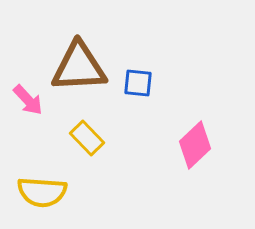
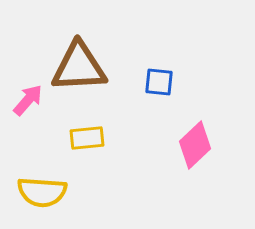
blue square: moved 21 px right, 1 px up
pink arrow: rotated 96 degrees counterclockwise
yellow rectangle: rotated 52 degrees counterclockwise
